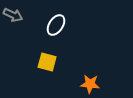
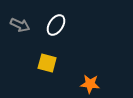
gray arrow: moved 7 px right, 10 px down
yellow square: moved 1 px down
